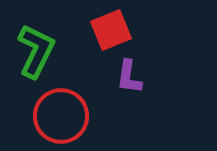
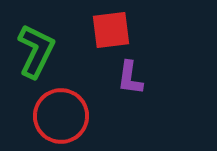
red square: rotated 15 degrees clockwise
purple L-shape: moved 1 px right, 1 px down
